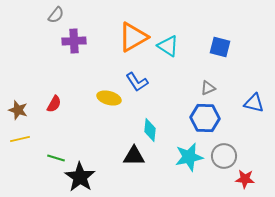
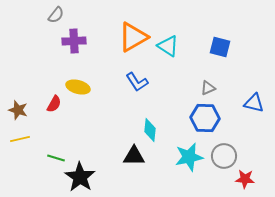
yellow ellipse: moved 31 px left, 11 px up
